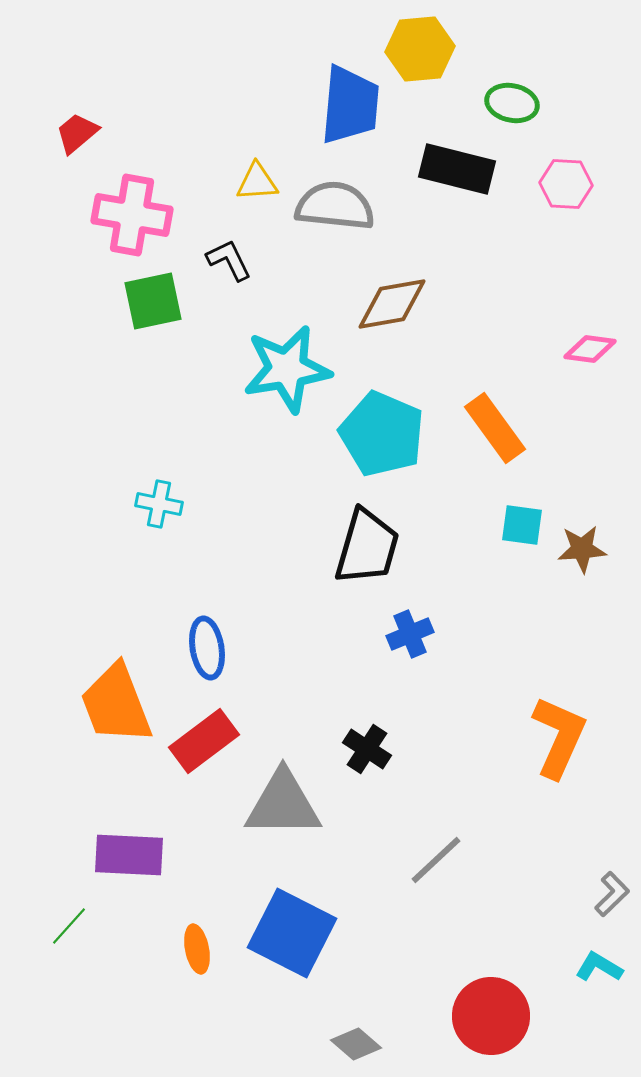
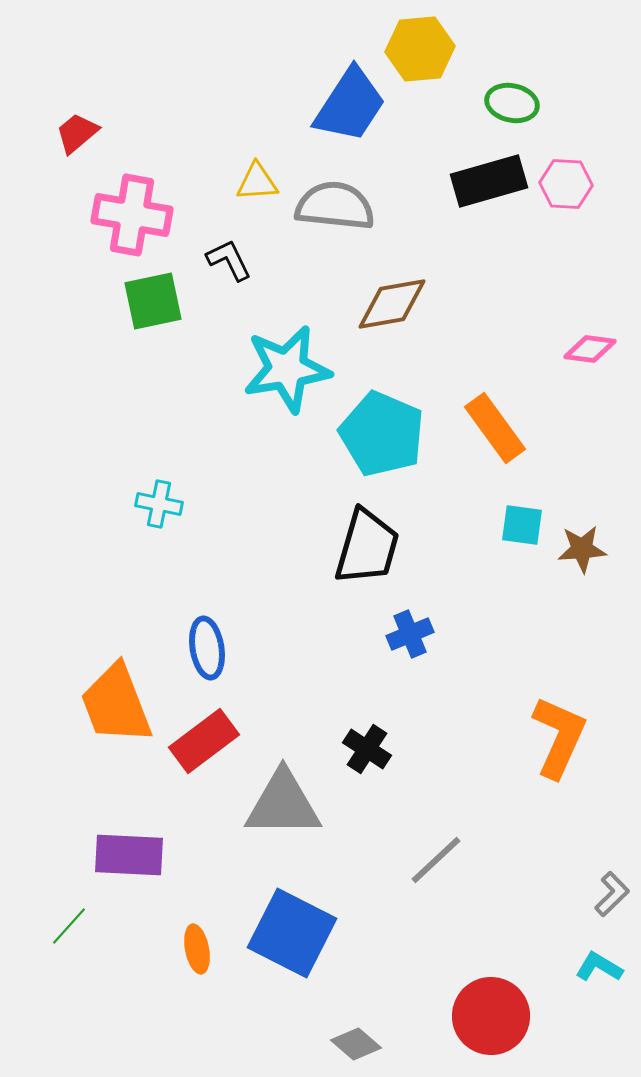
blue trapezoid: rotated 28 degrees clockwise
black rectangle: moved 32 px right, 12 px down; rotated 30 degrees counterclockwise
